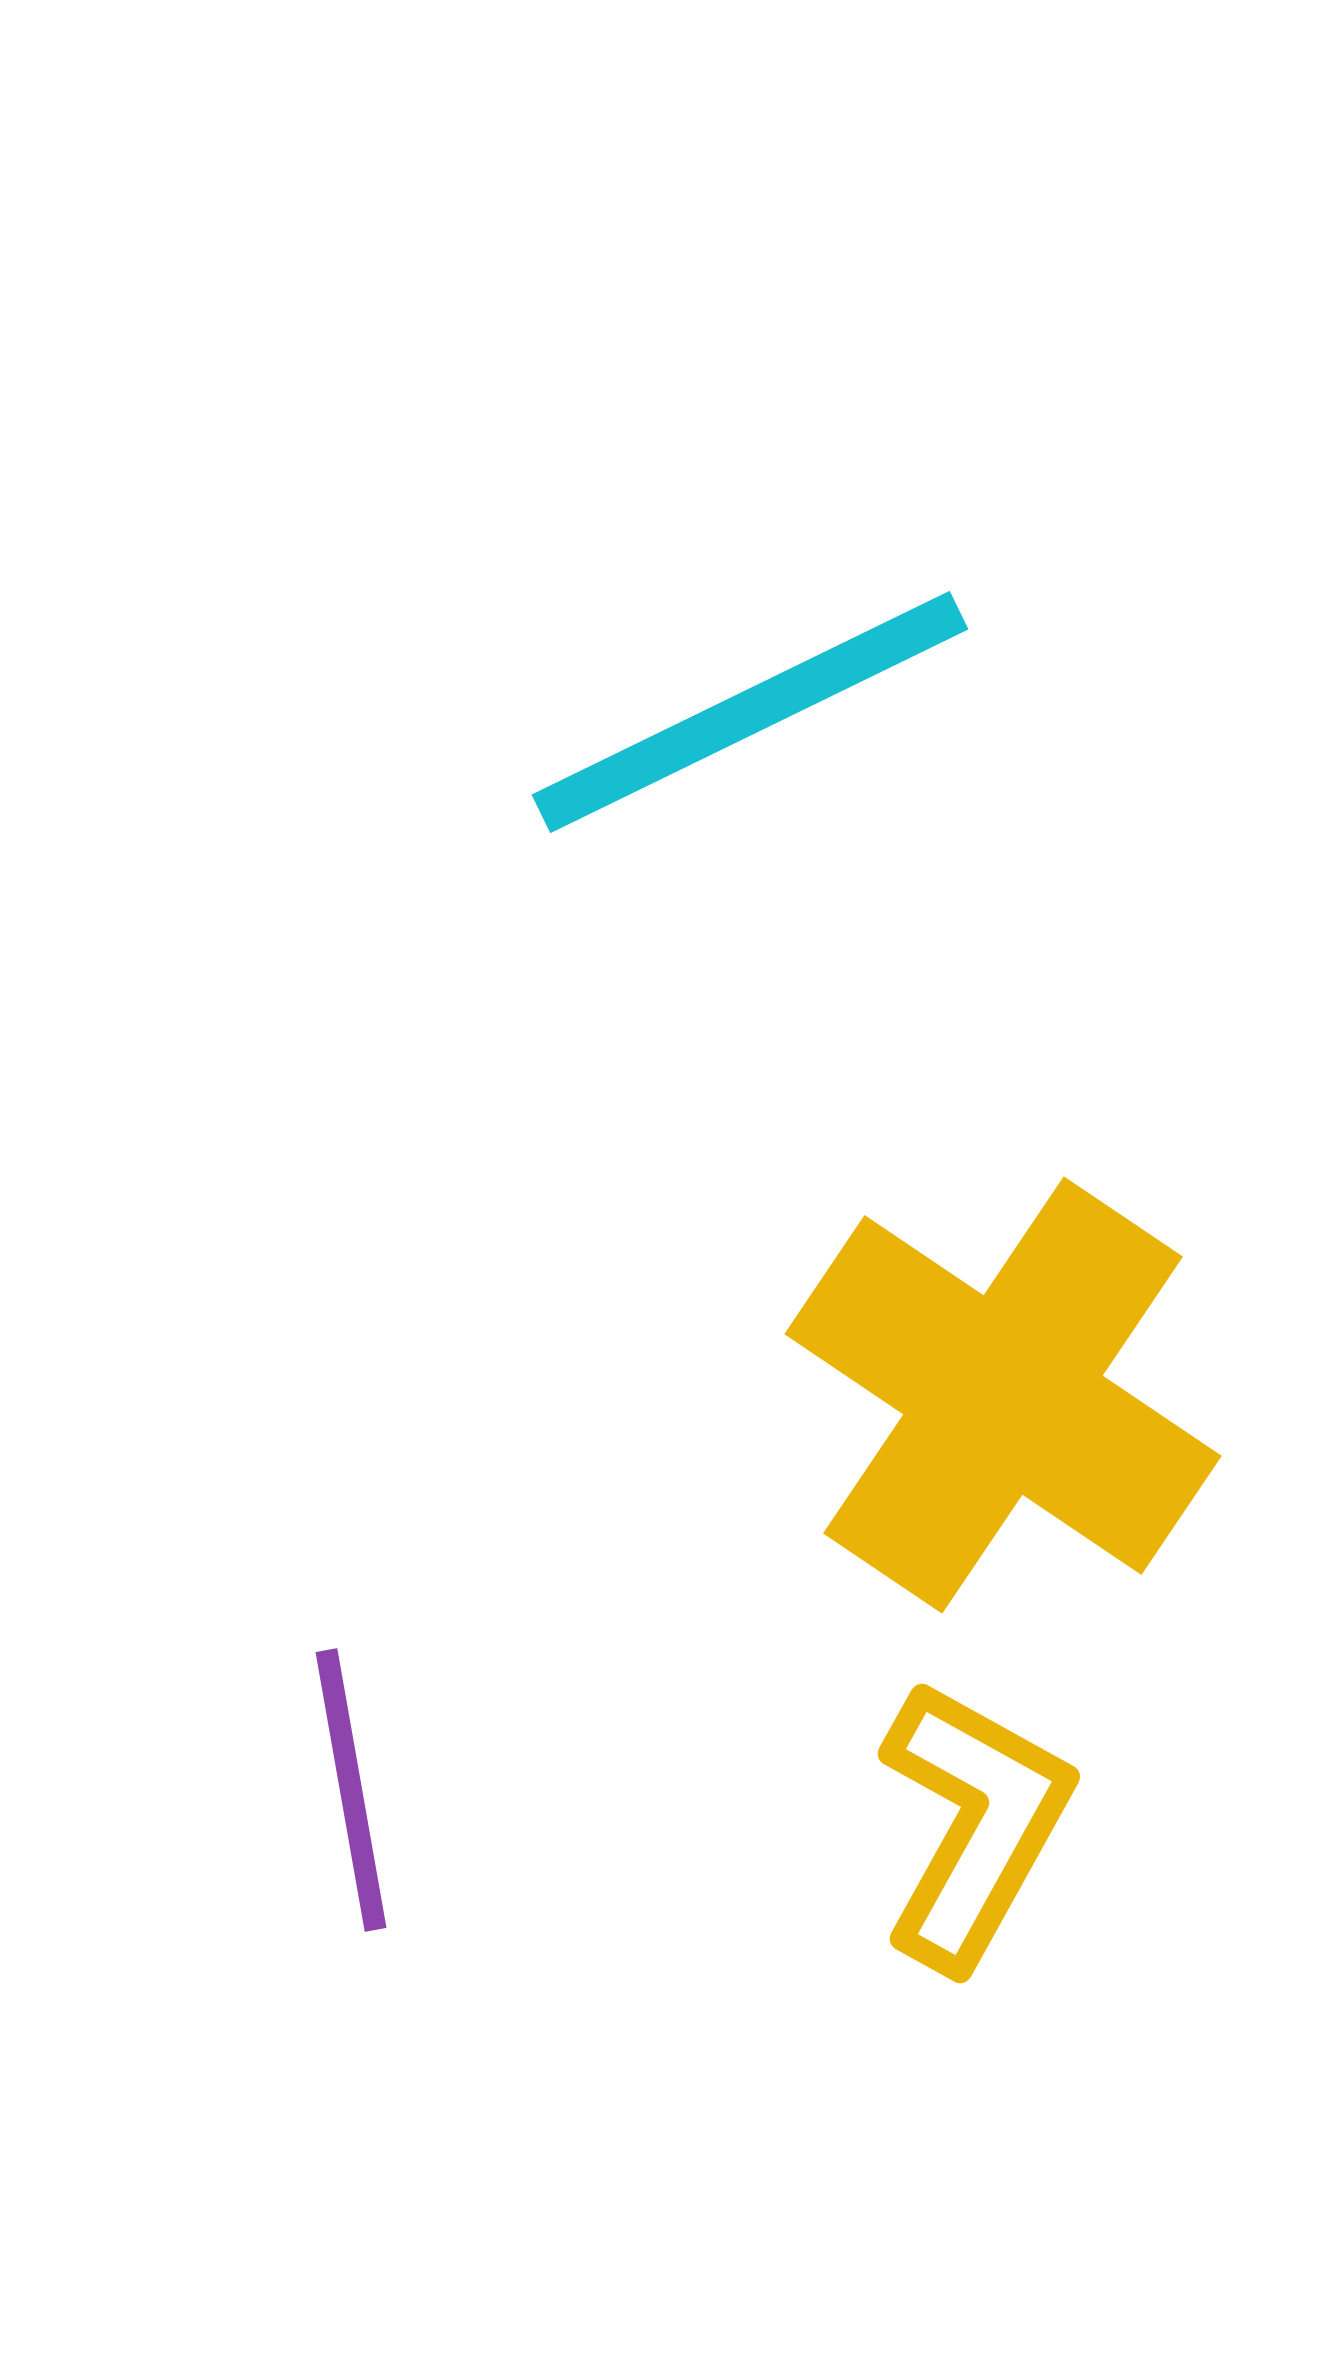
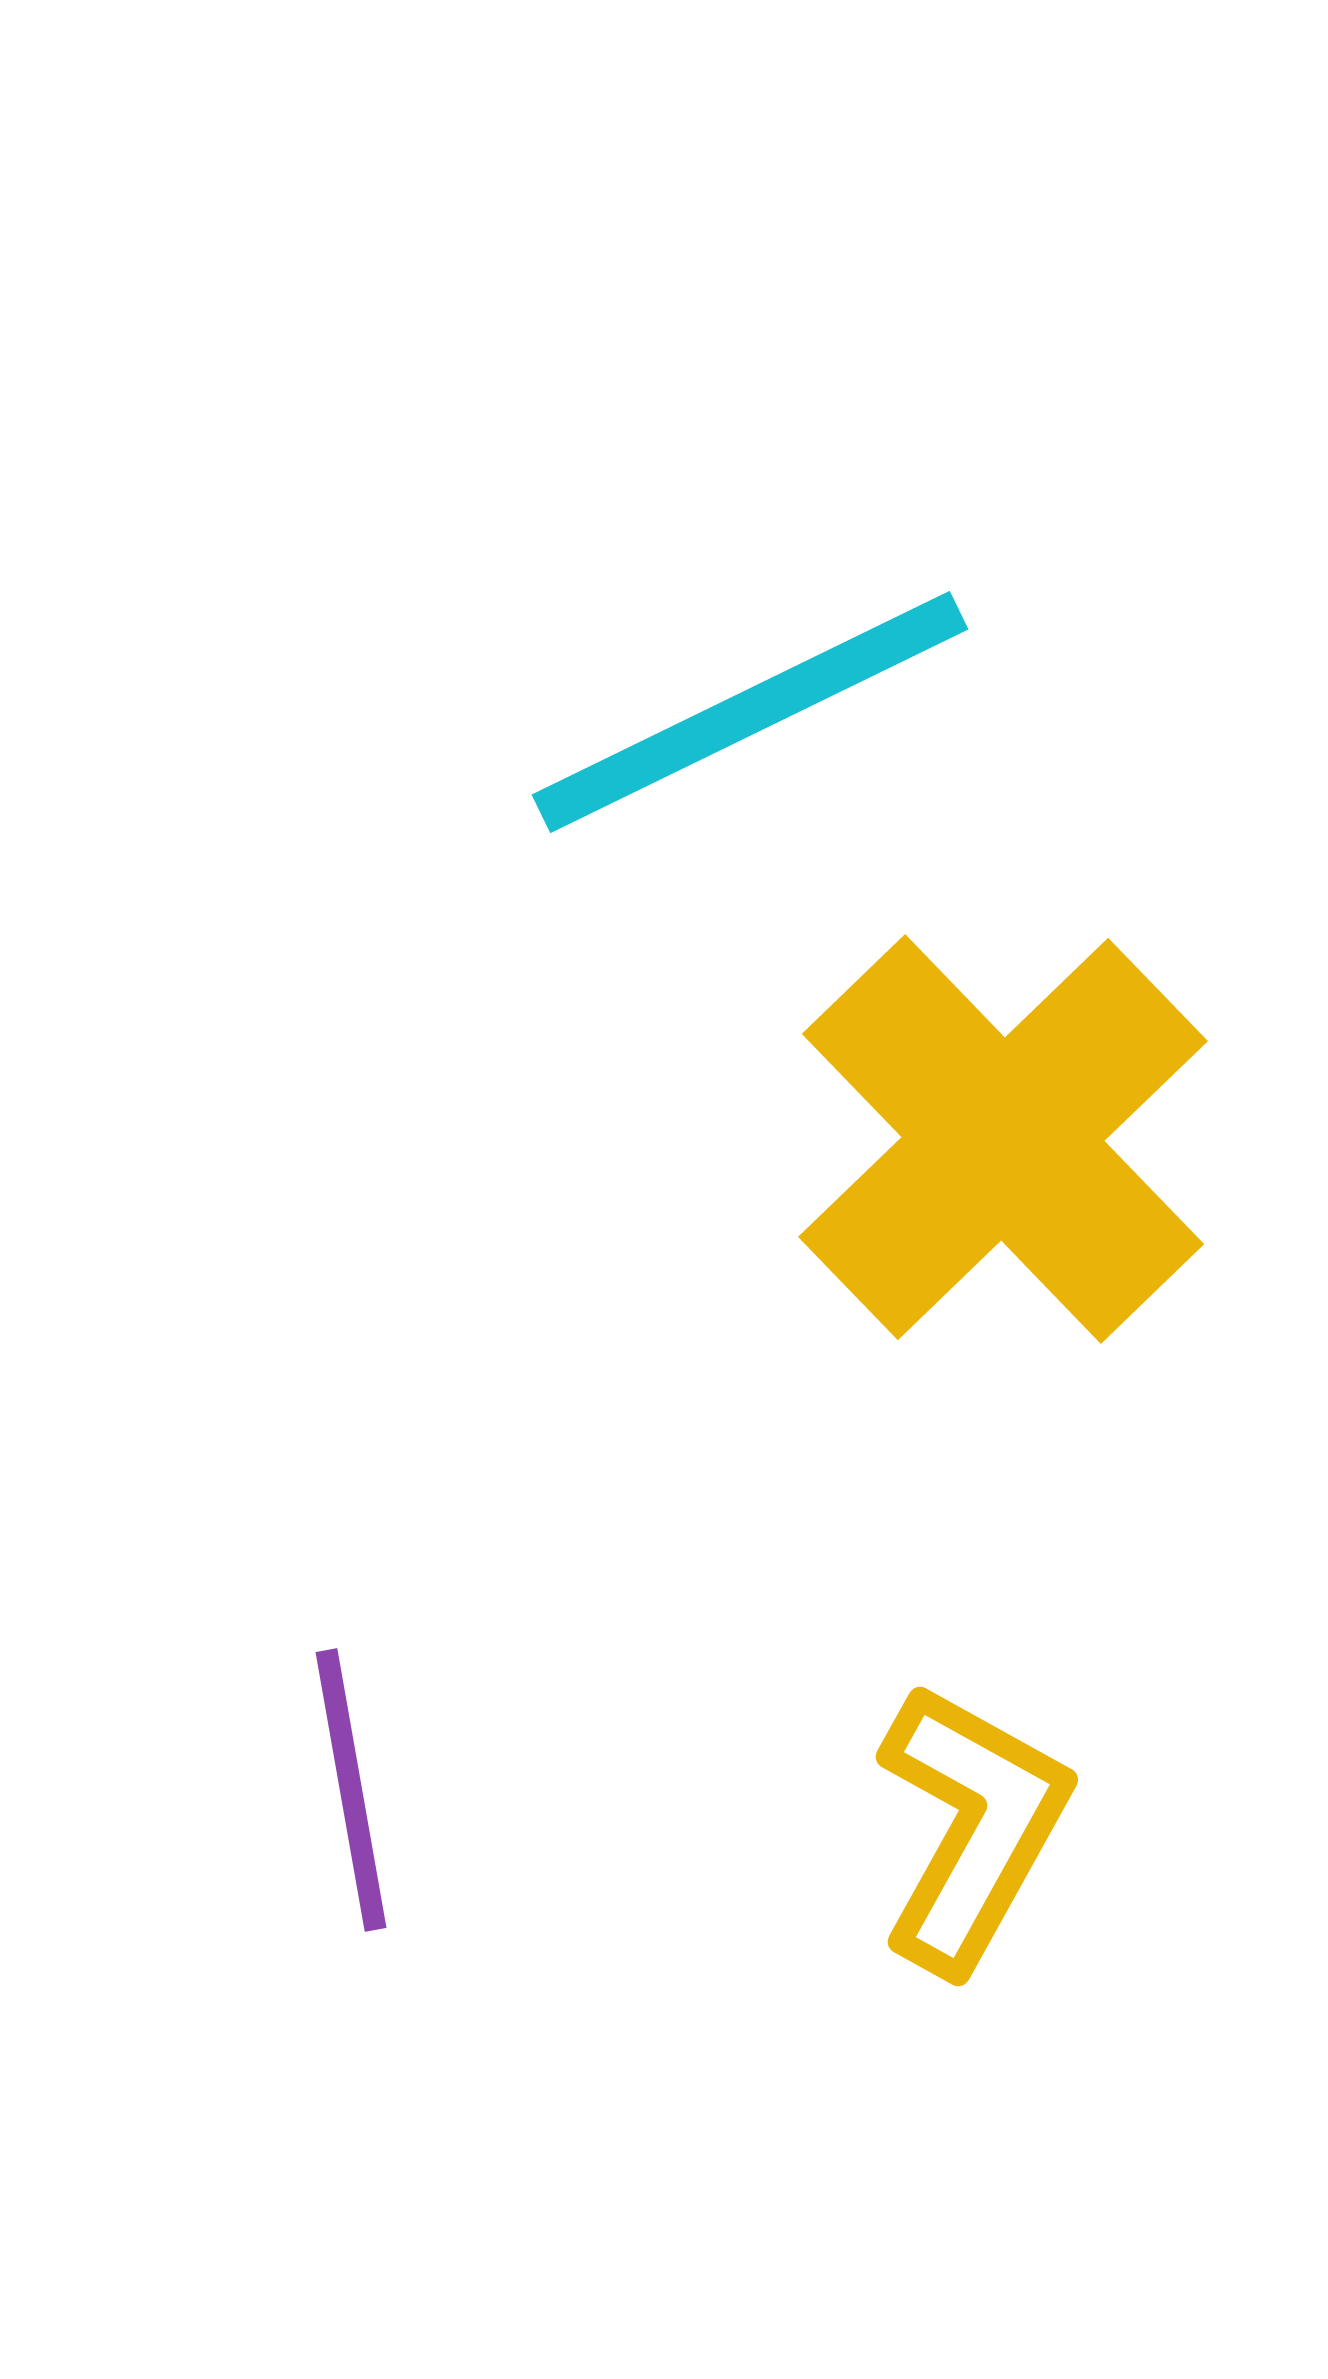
yellow cross: moved 256 px up; rotated 12 degrees clockwise
yellow L-shape: moved 2 px left, 3 px down
